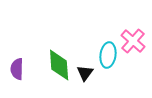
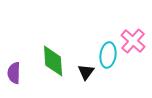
green diamond: moved 6 px left, 4 px up
purple semicircle: moved 3 px left, 4 px down
black triangle: moved 1 px right, 1 px up
